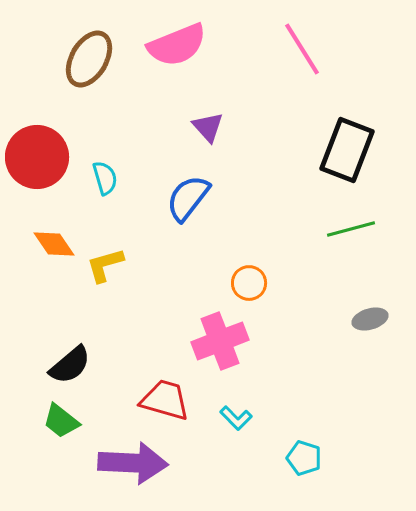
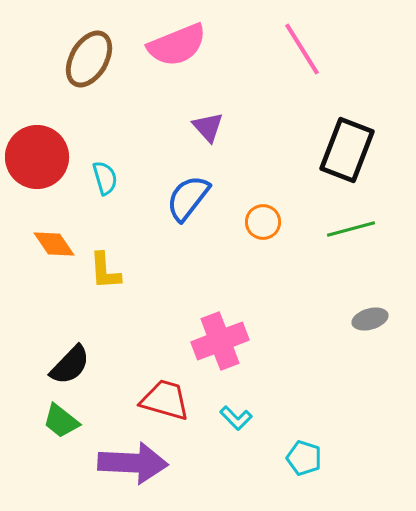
yellow L-shape: moved 6 px down; rotated 78 degrees counterclockwise
orange circle: moved 14 px right, 61 px up
black semicircle: rotated 6 degrees counterclockwise
